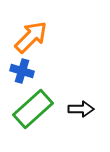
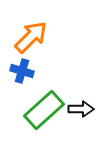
green rectangle: moved 11 px right, 1 px down
